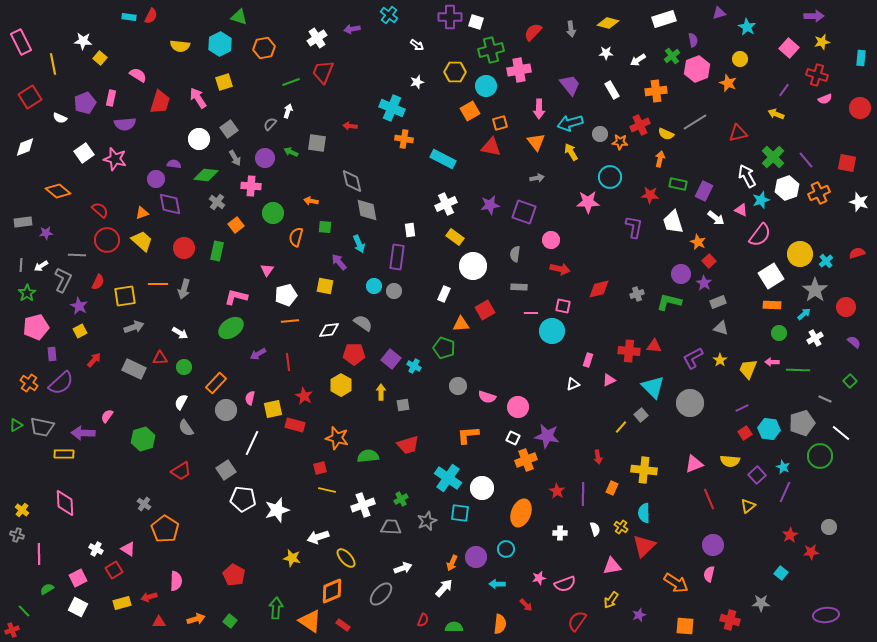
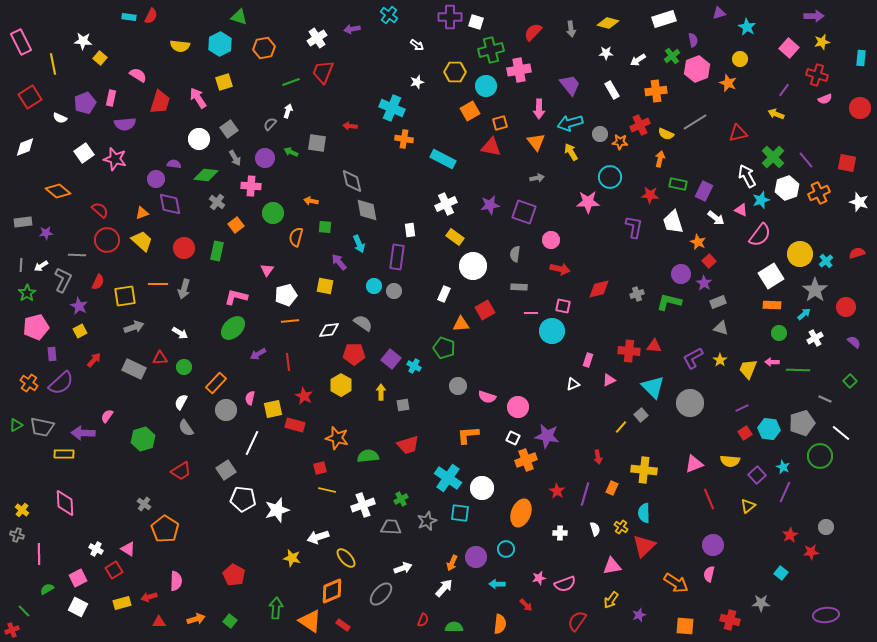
green ellipse at (231, 328): moved 2 px right; rotated 10 degrees counterclockwise
purple line at (583, 494): moved 2 px right; rotated 15 degrees clockwise
gray circle at (829, 527): moved 3 px left
